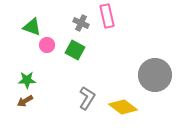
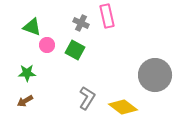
green star: moved 7 px up
